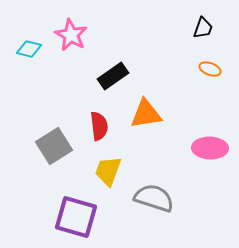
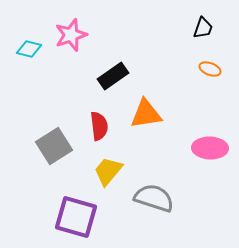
pink star: rotated 24 degrees clockwise
yellow trapezoid: rotated 20 degrees clockwise
